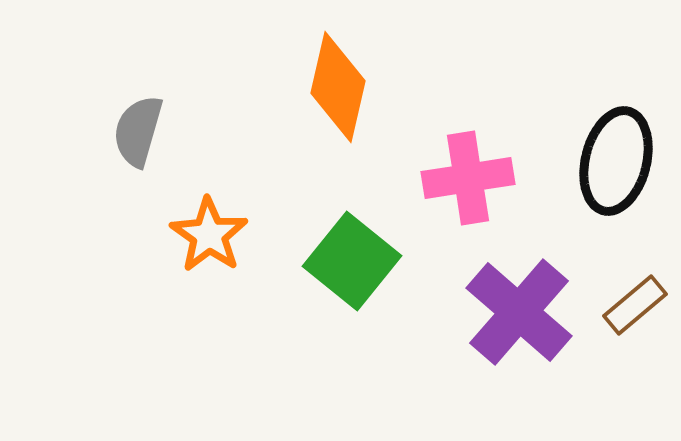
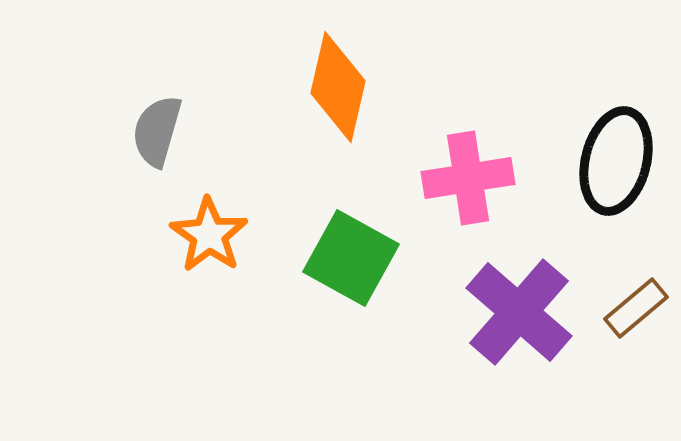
gray semicircle: moved 19 px right
green square: moved 1 px left, 3 px up; rotated 10 degrees counterclockwise
brown rectangle: moved 1 px right, 3 px down
